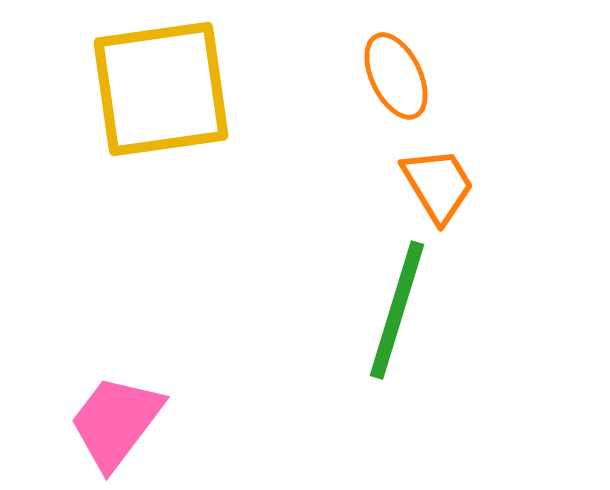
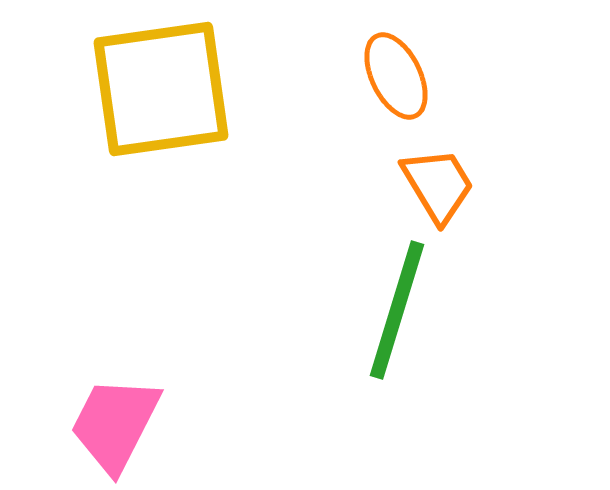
pink trapezoid: moved 1 px left, 2 px down; rotated 10 degrees counterclockwise
